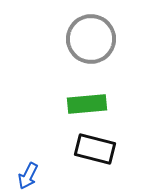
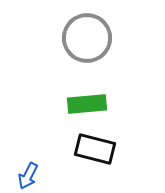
gray circle: moved 4 px left, 1 px up
